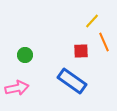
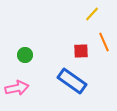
yellow line: moved 7 px up
